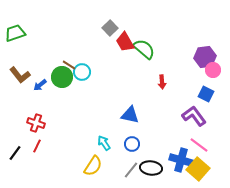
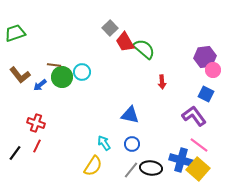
brown line: moved 15 px left; rotated 24 degrees counterclockwise
